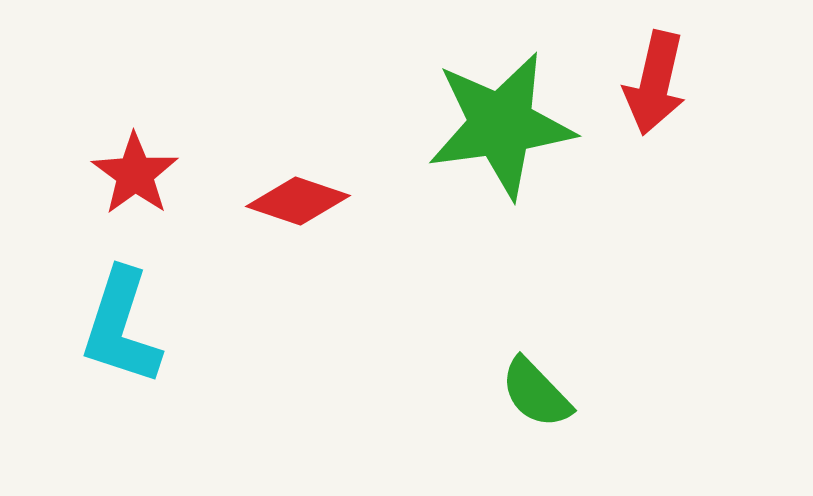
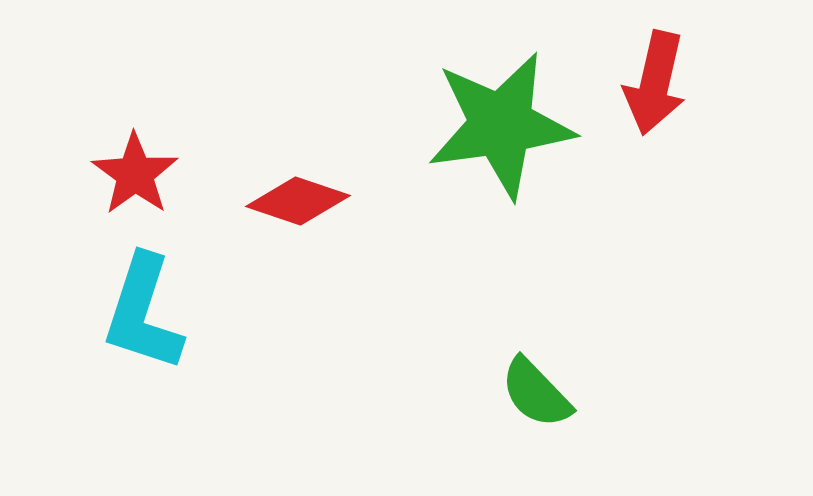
cyan L-shape: moved 22 px right, 14 px up
